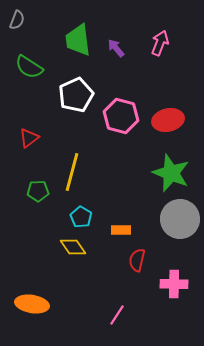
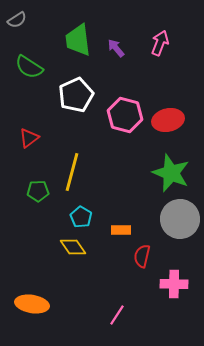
gray semicircle: rotated 36 degrees clockwise
pink hexagon: moved 4 px right, 1 px up
red semicircle: moved 5 px right, 4 px up
